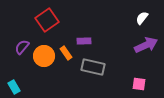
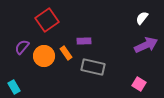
pink square: rotated 24 degrees clockwise
